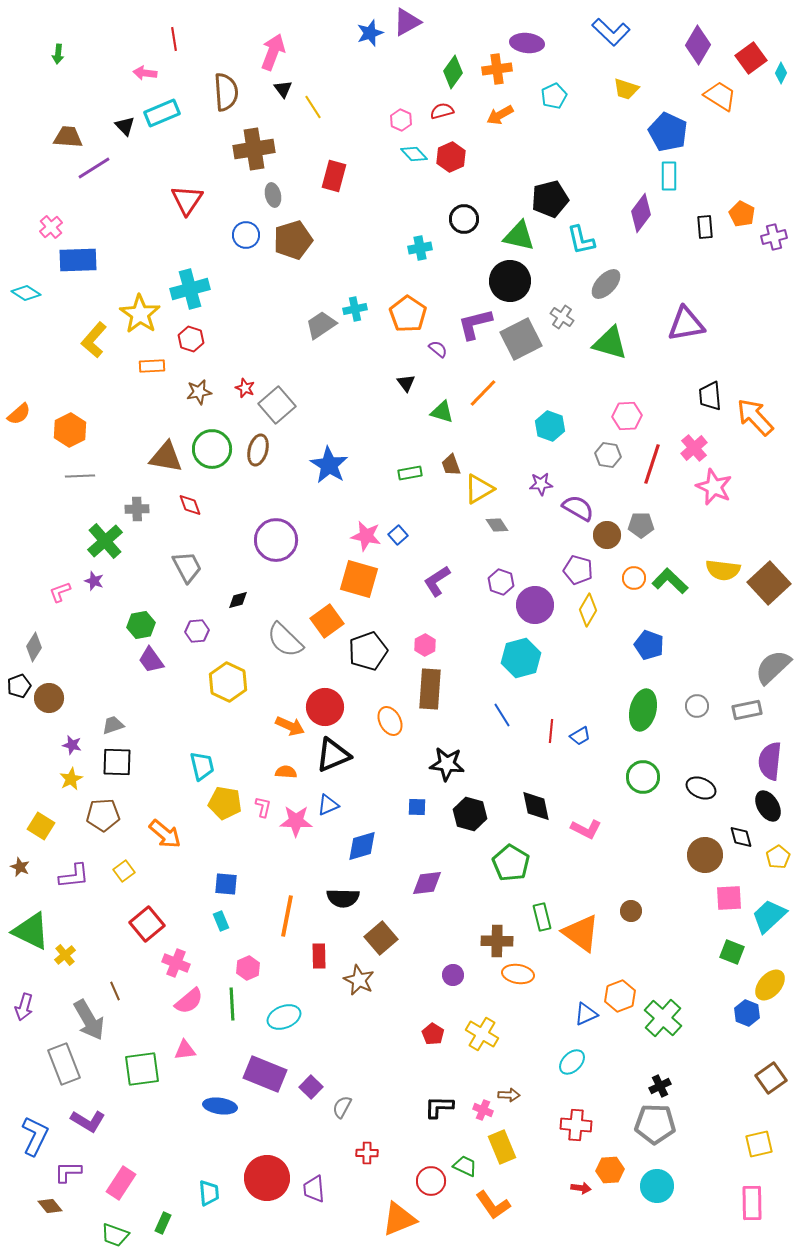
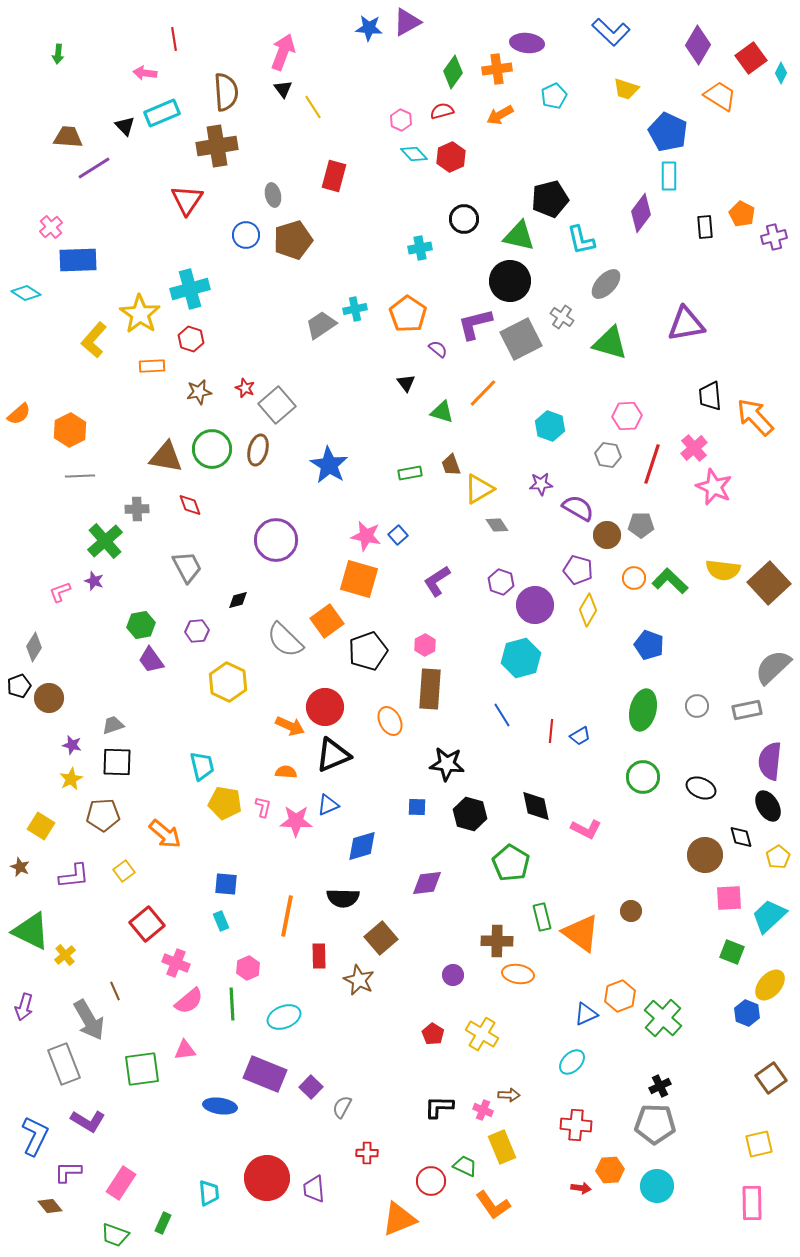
blue star at (370, 33): moved 1 px left, 5 px up; rotated 24 degrees clockwise
pink arrow at (273, 52): moved 10 px right
brown cross at (254, 149): moved 37 px left, 3 px up
